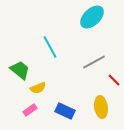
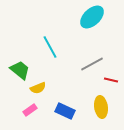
gray line: moved 2 px left, 2 px down
red line: moved 3 px left; rotated 32 degrees counterclockwise
